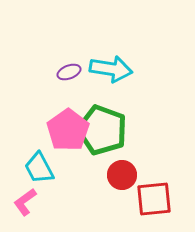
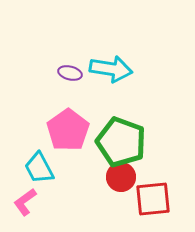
purple ellipse: moved 1 px right, 1 px down; rotated 35 degrees clockwise
green pentagon: moved 19 px right, 12 px down
red circle: moved 1 px left, 2 px down
red square: moved 1 px left
